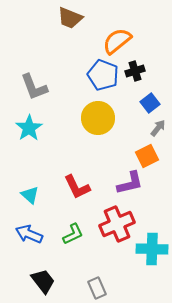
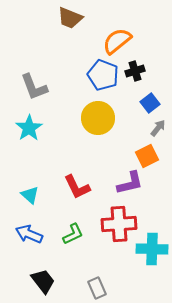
red cross: moved 2 px right; rotated 20 degrees clockwise
